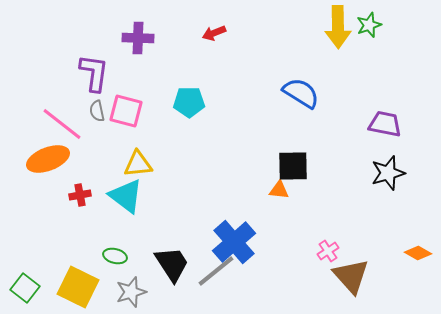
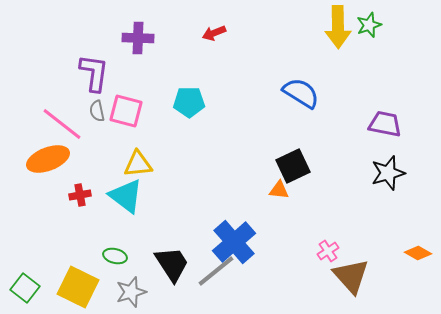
black square: rotated 24 degrees counterclockwise
